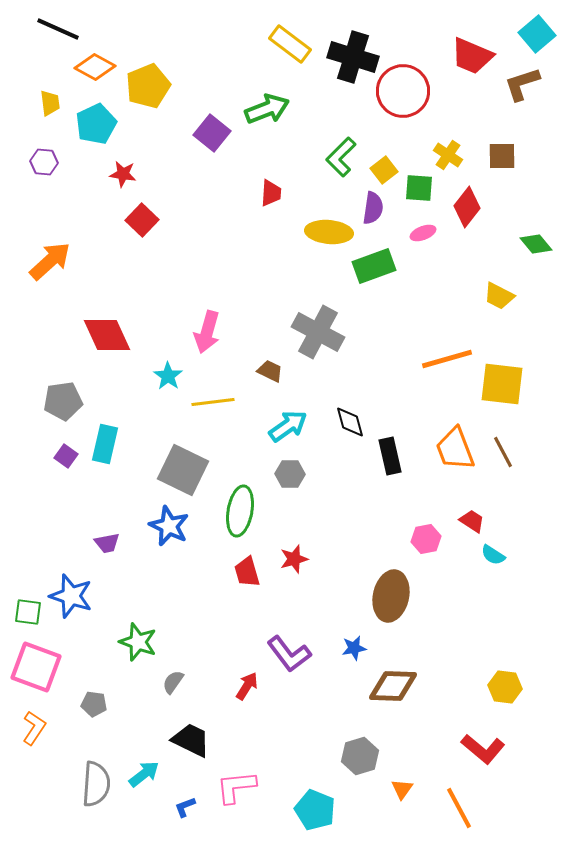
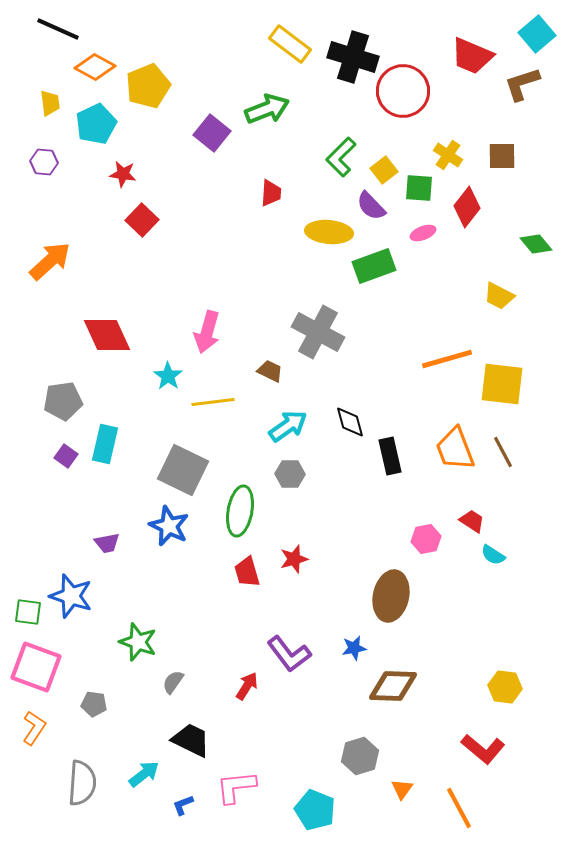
purple semicircle at (373, 208): moved 2 px left, 2 px up; rotated 128 degrees clockwise
gray semicircle at (96, 784): moved 14 px left, 1 px up
blue L-shape at (185, 807): moved 2 px left, 2 px up
